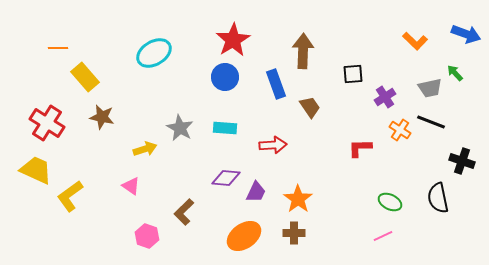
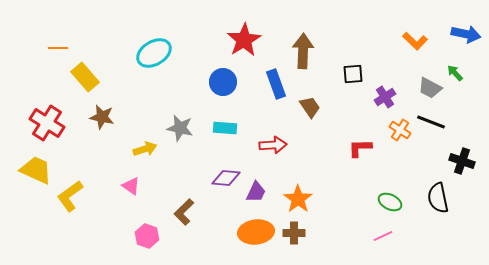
blue arrow: rotated 8 degrees counterclockwise
red star: moved 11 px right
blue circle: moved 2 px left, 5 px down
gray trapezoid: rotated 40 degrees clockwise
gray star: rotated 16 degrees counterclockwise
orange ellipse: moved 12 px right, 4 px up; rotated 28 degrees clockwise
